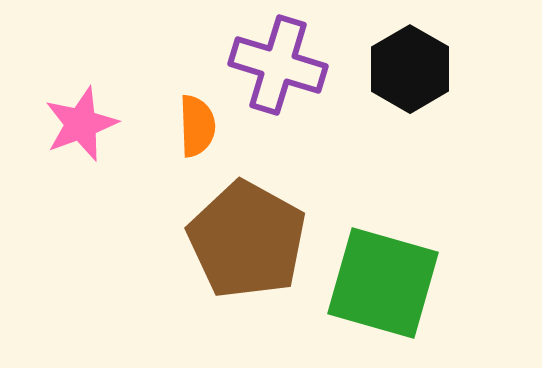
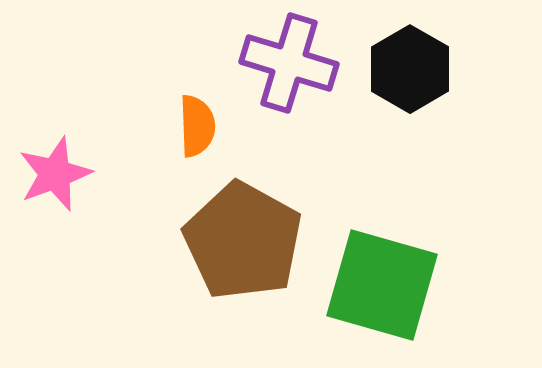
purple cross: moved 11 px right, 2 px up
pink star: moved 26 px left, 50 px down
brown pentagon: moved 4 px left, 1 px down
green square: moved 1 px left, 2 px down
